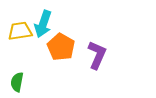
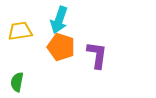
cyan arrow: moved 16 px right, 4 px up
orange pentagon: rotated 12 degrees counterclockwise
purple L-shape: rotated 16 degrees counterclockwise
